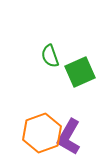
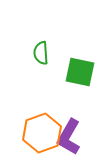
green semicircle: moved 9 px left, 3 px up; rotated 15 degrees clockwise
green square: rotated 36 degrees clockwise
